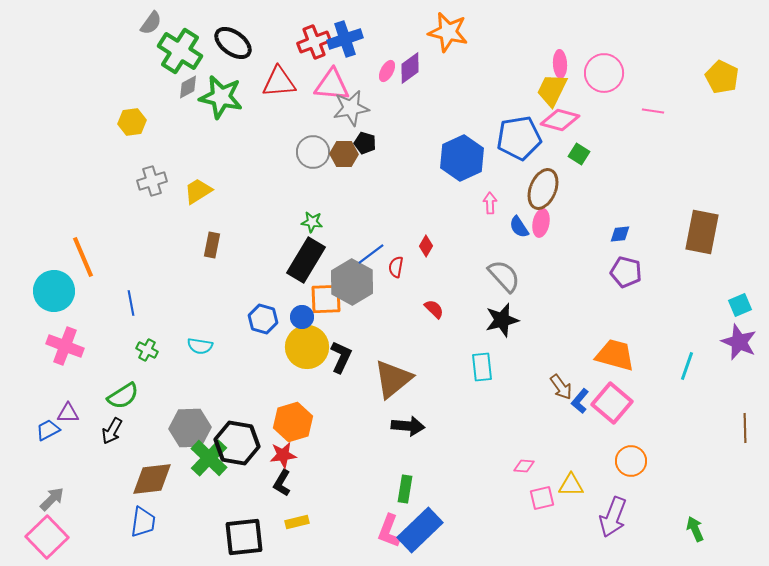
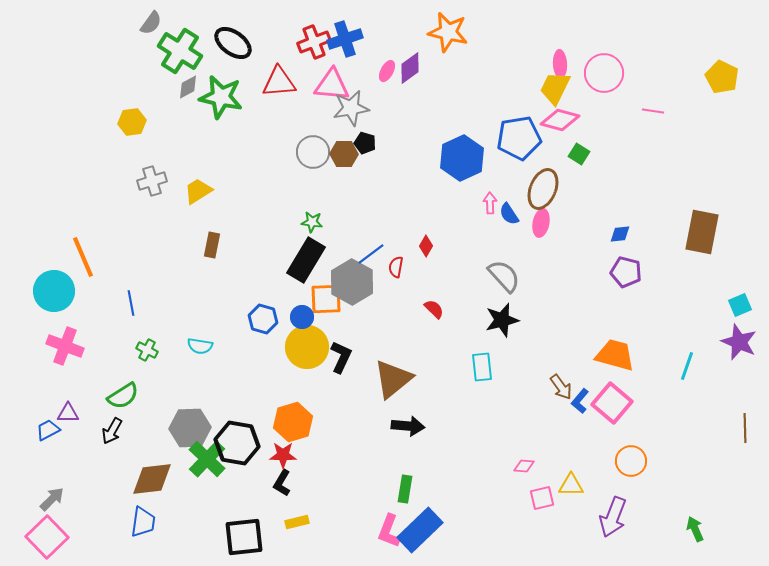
yellow trapezoid at (552, 90): moved 3 px right, 2 px up
blue semicircle at (519, 227): moved 10 px left, 13 px up
red star at (283, 455): rotated 8 degrees clockwise
green cross at (209, 458): moved 2 px left, 1 px down
